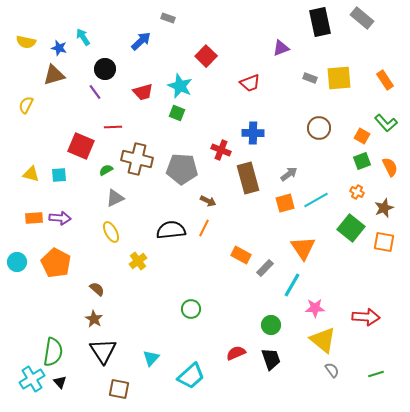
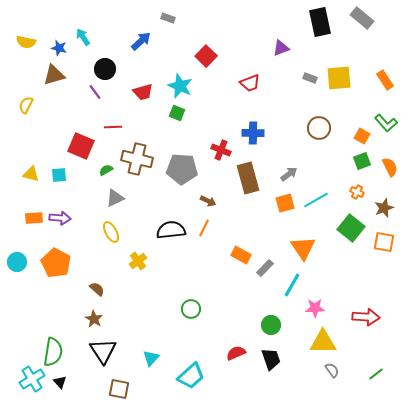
yellow triangle at (323, 340): moved 2 px down; rotated 40 degrees counterclockwise
green line at (376, 374): rotated 21 degrees counterclockwise
